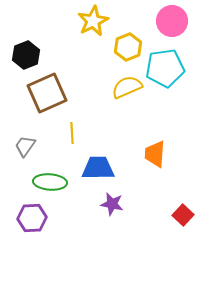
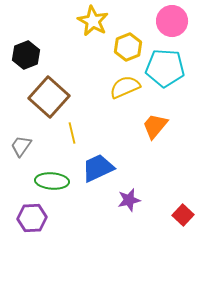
yellow star: rotated 16 degrees counterclockwise
cyan pentagon: rotated 12 degrees clockwise
yellow semicircle: moved 2 px left
brown square: moved 2 px right, 4 px down; rotated 24 degrees counterclockwise
yellow line: rotated 10 degrees counterclockwise
gray trapezoid: moved 4 px left
orange trapezoid: moved 28 px up; rotated 36 degrees clockwise
blue trapezoid: rotated 24 degrees counterclockwise
green ellipse: moved 2 px right, 1 px up
purple star: moved 17 px right, 4 px up; rotated 25 degrees counterclockwise
